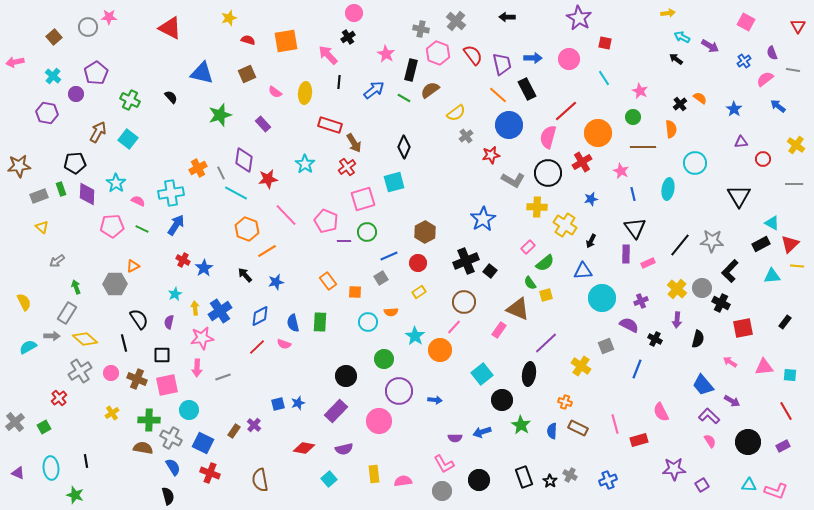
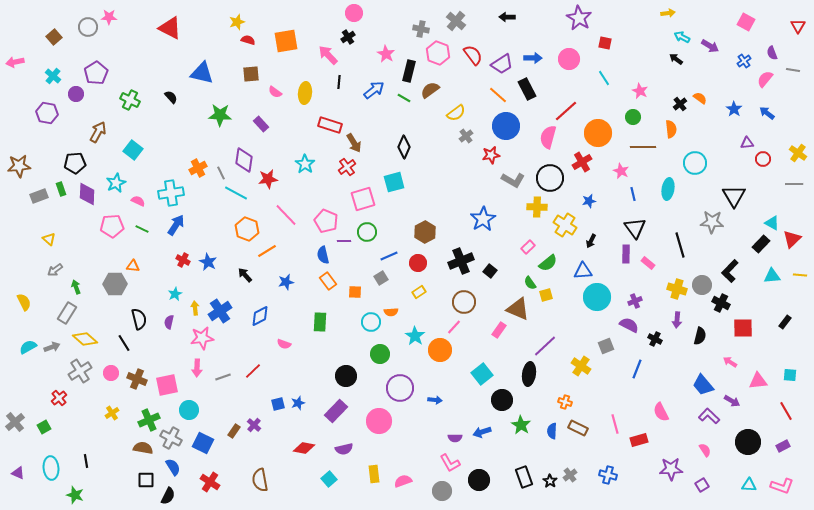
yellow star at (229, 18): moved 8 px right, 4 px down
purple trapezoid at (502, 64): rotated 70 degrees clockwise
black rectangle at (411, 70): moved 2 px left, 1 px down
brown square at (247, 74): moved 4 px right; rotated 18 degrees clockwise
pink semicircle at (765, 79): rotated 12 degrees counterclockwise
blue arrow at (778, 106): moved 11 px left, 7 px down
green star at (220, 115): rotated 20 degrees clockwise
purple rectangle at (263, 124): moved 2 px left
blue circle at (509, 125): moved 3 px left, 1 px down
cyan square at (128, 139): moved 5 px right, 11 px down
purple triangle at (741, 142): moved 6 px right, 1 px down
yellow cross at (796, 145): moved 2 px right, 8 px down
black circle at (548, 173): moved 2 px right, 5 px down
cyan star at (116, 183): rotated 12 degrees clockwise
black triangle at (739, 196): moved 5 px left
blue star at (591, 199): moved 2 px left, 2 px down
yellow triangle at (42, 227): moved 7 px right, 12 px down
gray star at (712, 241): moved 19 px up
black rectangle at (761, 244): rotated 18 degrees counterclockwise
red triangle at (790, 244): moved 2 px right, 5 px up
black line at (680, 245): rotated 55 degrees counterclockwise
gray arrow at (57, 261): moved 2 px left, 9 px down
black cross at (466, 261): moved 5 px left
green semicircle at (545, 263): moved 3 px right
pink rectangle at (648, 263): rotated 64 degrees clockwise
orange triangle at (133, 266): rotated 32 degrees clockwise
yellow line at (797, 266): moved 3 px right, 9 px down
blue star at (204, 268): moved 4 px right, 6 px up; rotated 12 degrees counterclockwise
blue star at (276, 282): moved 10 px right
gray circle at (702, 288): moved 3 px up
yellow cross at (677, 289): rotated 24 degrees counterclockwise
cyan circle at (602, 298): moved 5 px left, 1 px up
purple cross at (641, 301): moved 6 px left
black semicircle at (139, 319): rotated 20 degrees clockwise
cyan circle at (368, 322): moved 3 px right
blue semicircle at (293, 323): moved 30 px right, 68 px up
red square at (743, 328): rotated 10 degrees clockwise
gray arrow at (52, 336): moved 11 px down; rotated 21 degrees counterclockwise
black semicircle at (698, 339): moved 2 px right, 3 px up
black line at (124, 343): rotated 18 degrees counterclockwise
purple line at (546, 343): moved 1 px left, 3 px down
red line at (257, 347): moved 4 px left, 24 px down
black square at (162, 355): moved 16 px left, 125 px down
green circle at (384, 359): moved 4 px left, 5 px up
pink triangle at (764, 367): moved 6 px left, 14 px down
purple circle at (399, 391): moved 1 px right, 3 px up
green cross at (149, 420): rotated 25 degrees counterclockwise
pink semicircle at (710, 441): moved 5 px left, 9 px down
pink L-shape at (444, 464): moved 6 px right, 1 px up
purple star at (674, 469): moved 3 px left
red cross at (210, 473): moved 9 px down; rotated 12 degrees clockwise
gray cross at (570, 475): rotated 24 degrees clockwise
blue cross at (608, 480): moved 5 px up; rotated 36 degrees clockwise
pink semicircle at (403, 481): rotated 12 degrees counterclockwise
pink L-shape at (776, 491): moved 6 px right, 5 px up
black semicircle at (168, 496): rotated 42 degrees clockwise
